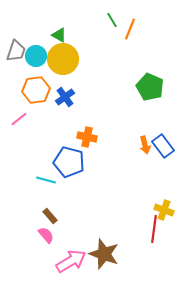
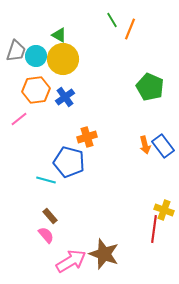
orange cross: rotated 30 degrees counterclockwise
